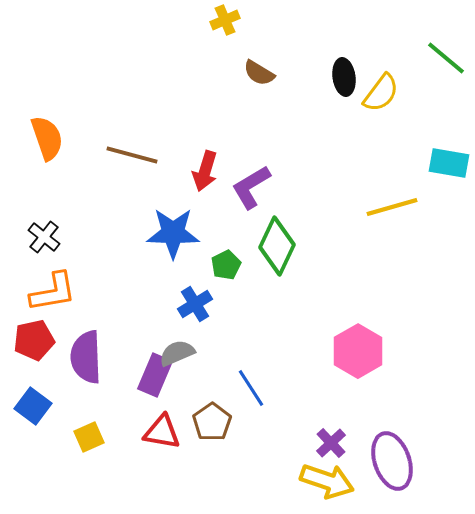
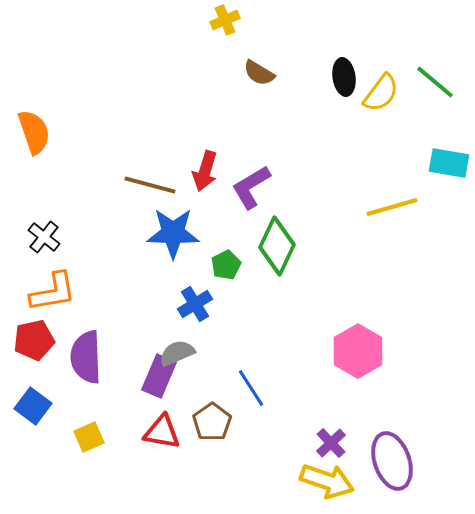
green line: moved 11 px left, 24 px down
orange semicircle: moved 13 px left, 6 px up
brown line: moved 18 px right, 30 px down
purple rectangle: moved 4 px right, 1 px down
